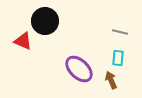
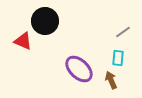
gray line: moved 3 px right; rotated 49 degrees counterclockwise
